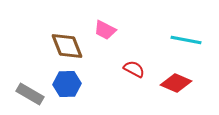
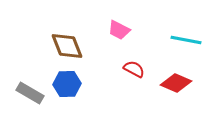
pink trapezoid: moved 14 px right
gray rectangle: moved 1 px up
